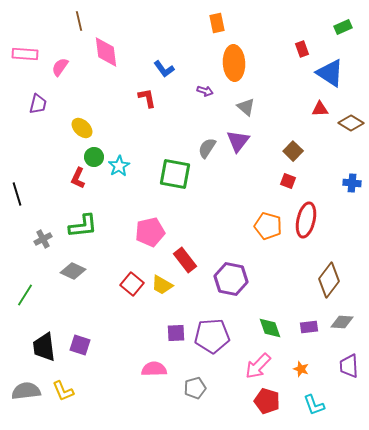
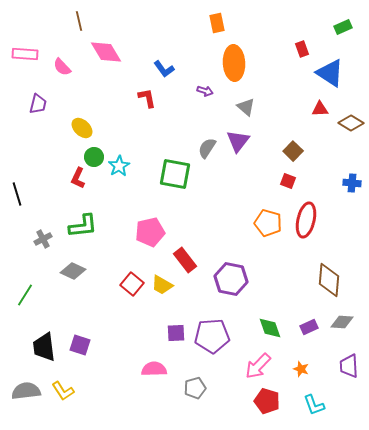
pink diamond at (106, 52): rotated 24 degrees counterclockwise
pink semicircle at (60, 67): moved 2 px right; rotated 78 degrees counterclockwise
orange pentagon at (268, 226): moved 3 px up
brown diamond at (329, 280): rotated 32 degrees counterclockwise
purple rectangle at (309, 327): rotated 18 degrees counterclockwise
yellow L-shape at (63, 391): rotated 10 degrees counterclockwise
